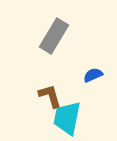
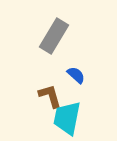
blue semicircle: moved 17 px left; rotated 66 degrees clockwise
